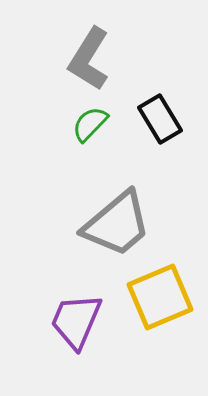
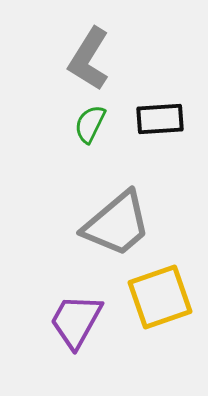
black rectangle: rotated 63 degrees counterclockwise
green semicircle: rotated 18 degrees counterclockwise
yellow square: rotated 4 degrees clockwise
purple trapezoid: rotated 6 degrees clockwise
